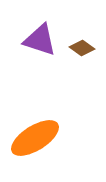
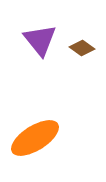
purple triangle: rotated 33 degrees clockwise
